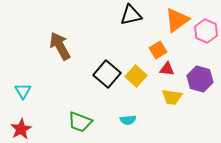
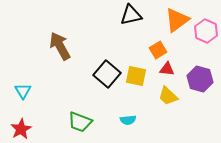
yellow square: rotated 30 degrees counterclockwise
yellow trapezoid: moved 4 px left, 1 px up; rotated 35 degrees clockwise
